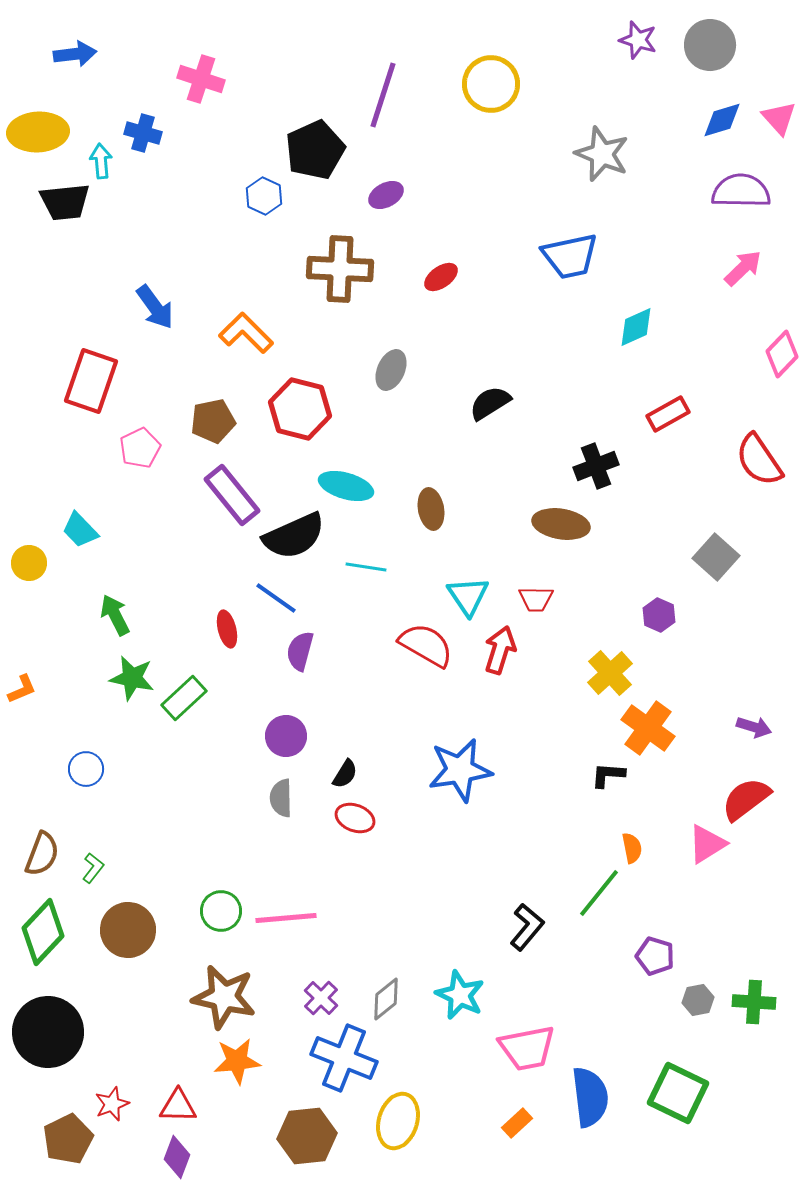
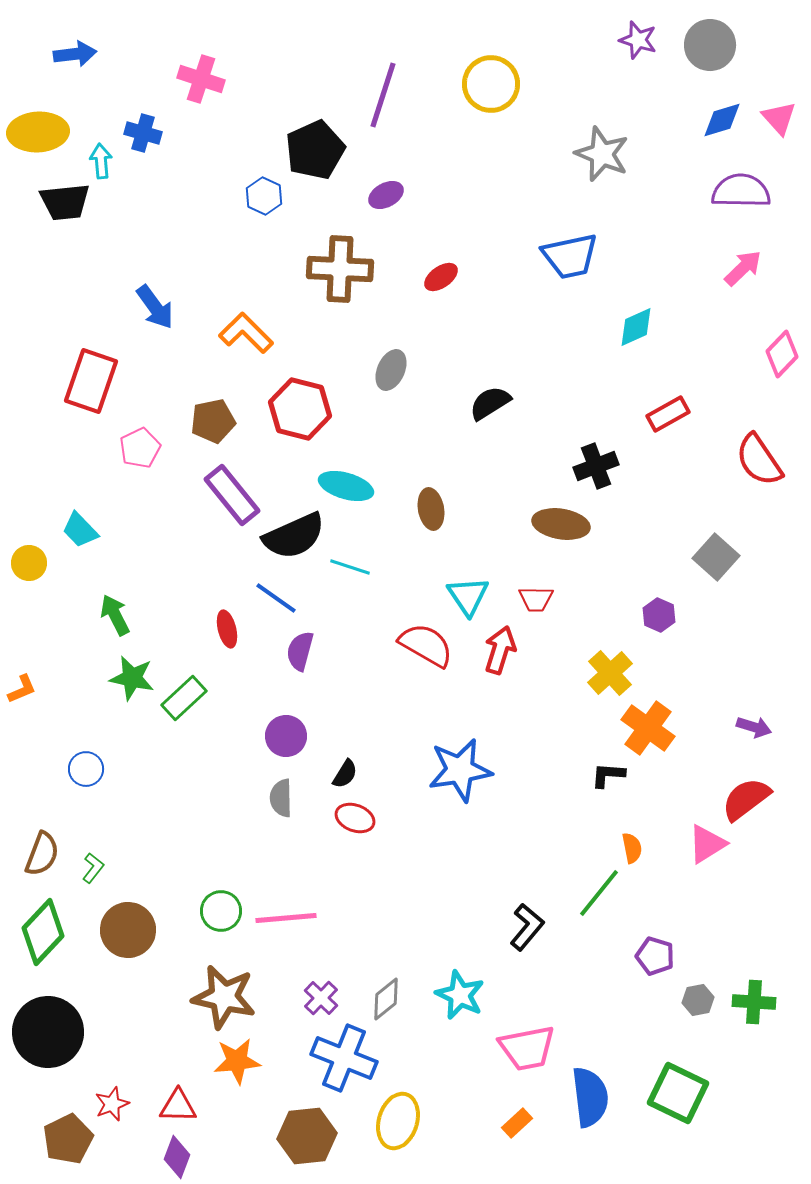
cyan line at (366, 567): moved 16 px left; rotated 9 degrees clockwise
